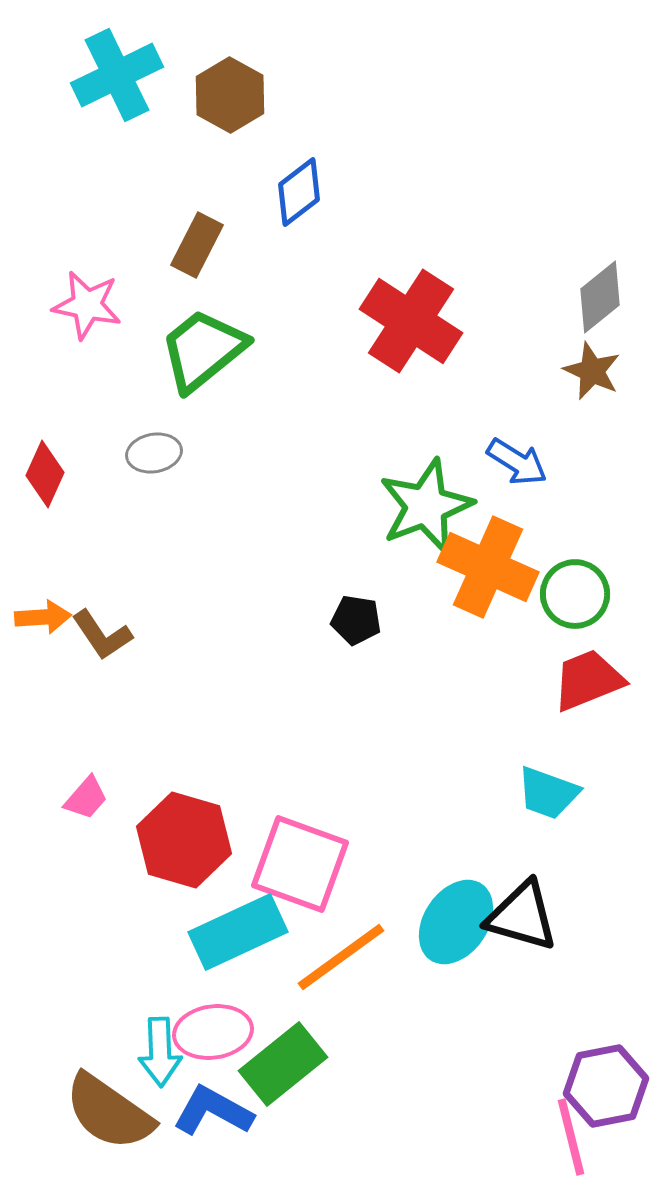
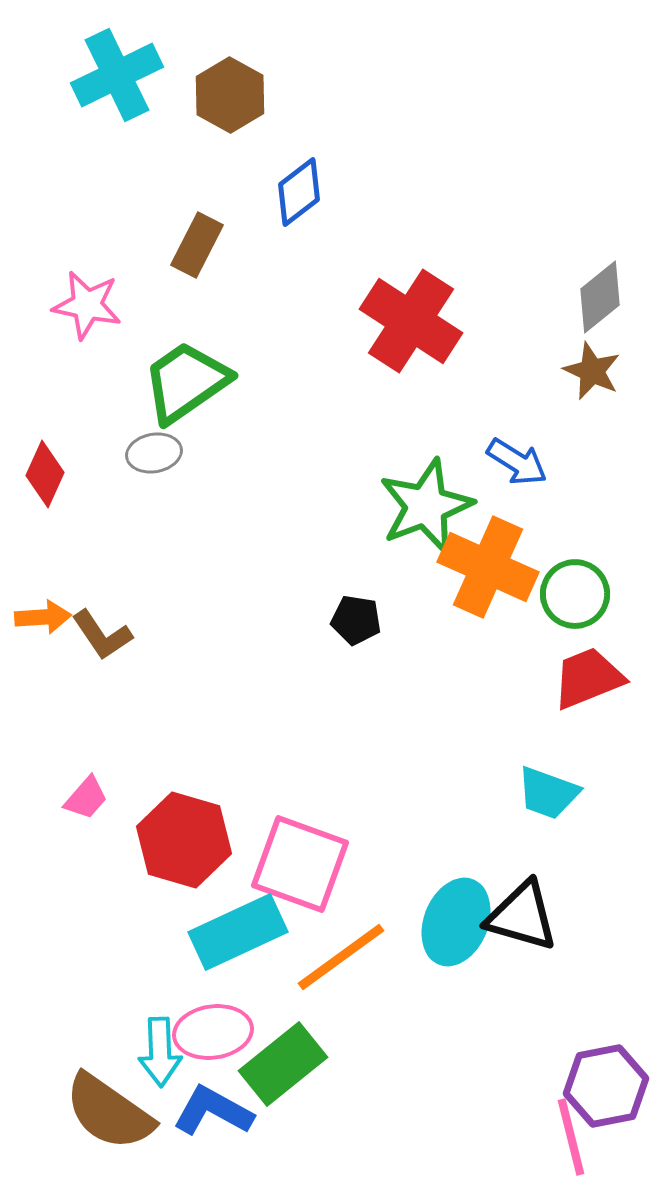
green trapezoid: moved 17 px left, 32 px down; rotated 4 degrees clockwise
red trapezoid: moved 2 px up
cyan ellipse: rotated 12 degrees counterclockwise
